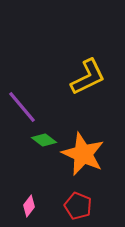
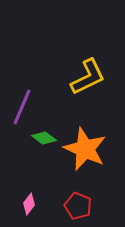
purple line: rotated 63 degrees clockwise
green diamond: moved 2 px up
orange star: moved 2 px right, 5 px up
pink diamond: moved 2 px up
